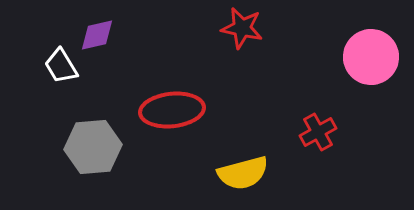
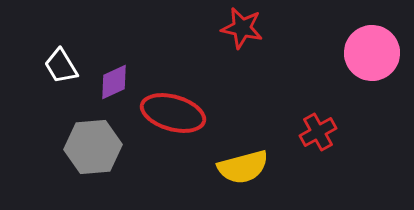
purple diamond: moved 17 px right, 47 px down; rotated 12 degrees counterclockwise
pink circle: moved 1 px right, 4 px up
red ellipse: moved 1 px right, 3 px down; rotated 22 degrees clockwise
yellow semicircle: moved 6 px up
